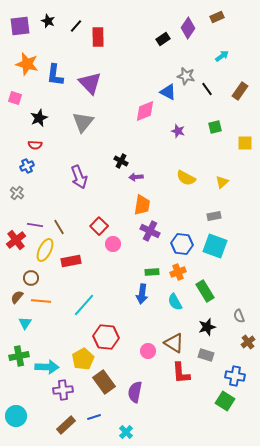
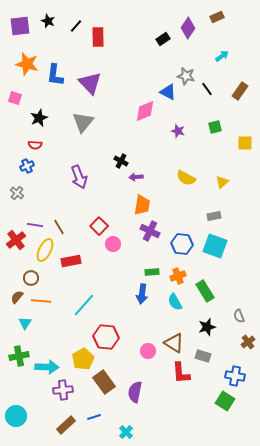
orange cross at (178, 272): moved 4 px down
gray rectangle at (206, 355): moved 3 px left, 1 px down
